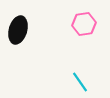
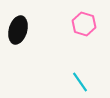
pink hexagon: rotated 25 degrees clockwise
